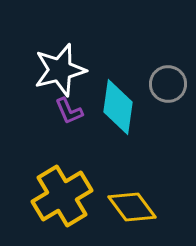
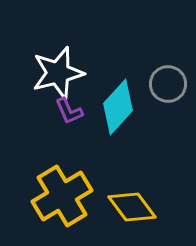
white star: moved 2 px left, 3 px down
cyan diamond: rotated 34 degrees clockwise
